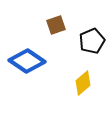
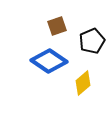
brown square: moved 1 px right, 1 px down
blue diamond: moved 22 px right
